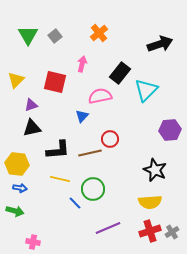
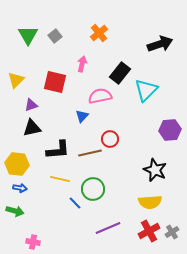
red cross: moved 1 px left; rotated 10 degrees counterclockwise
